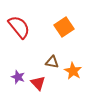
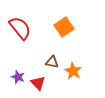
red semicircle: moved 1 px right, 1 px down
